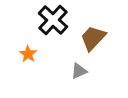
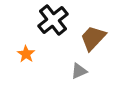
black cross: rotated 8 degrees clockwise
orange star: moved 2 px left
